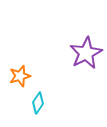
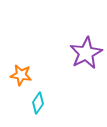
orange star: moved 1 px right, 1 px up; rotated 25 degrees clockwise
